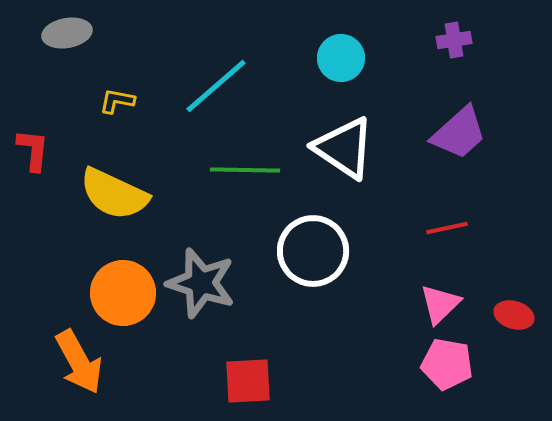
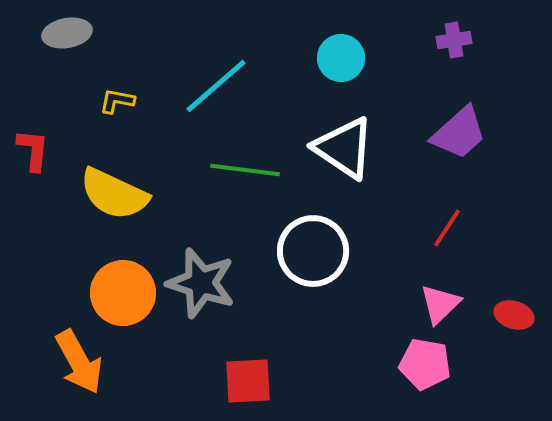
green line: rotated 6 degrees clockwise
red line: rotated 45 degrees counterclockwise
pink pentagon: moved 22 px left
